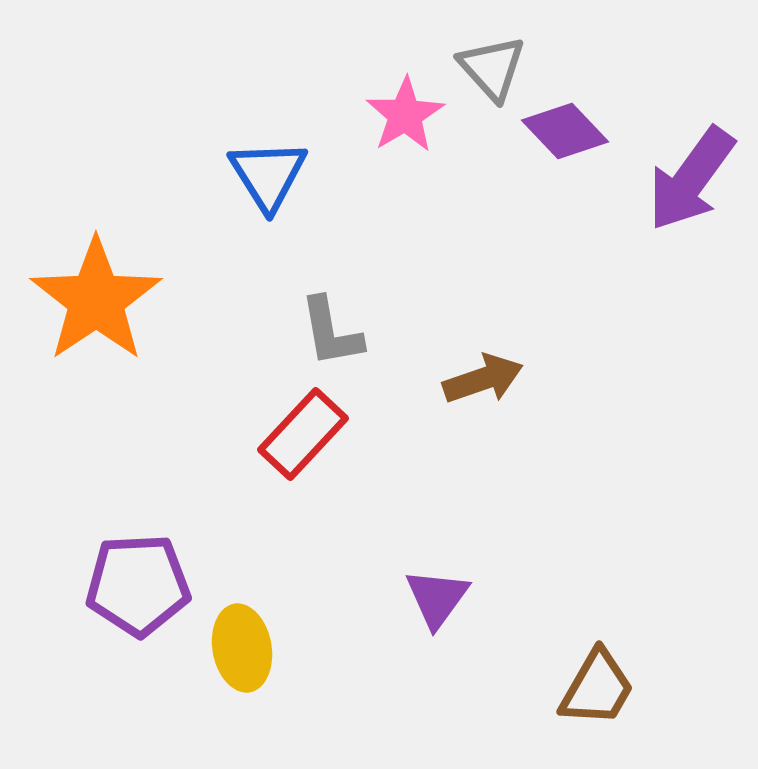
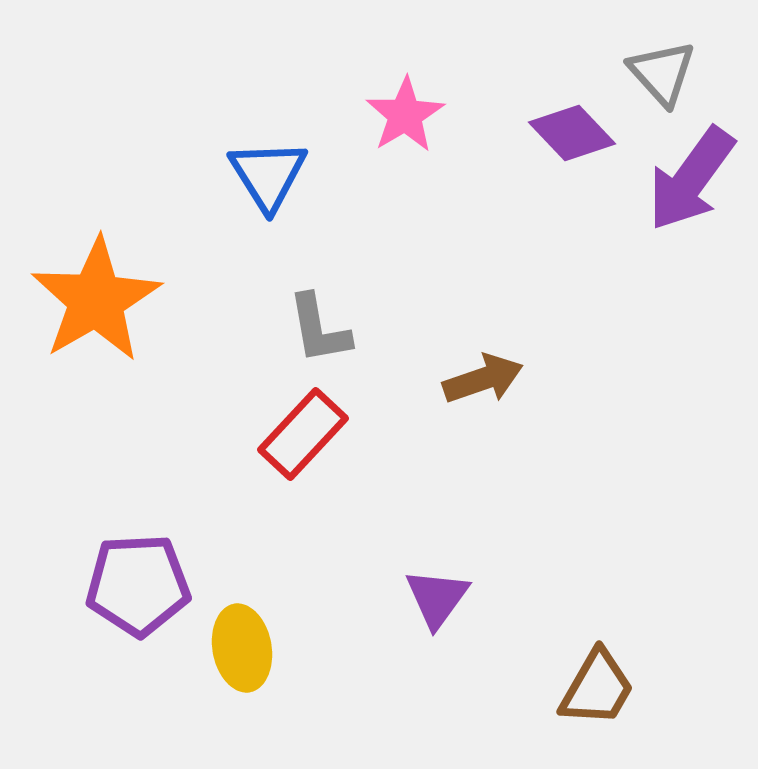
gray triangle: moved 170 px right, 5 px down
purple diamond: moved 7 px right, 2 px down
orange star: rotated 4 degrees clockwise
gray L-shape: moved 12 px left, 3 px up
